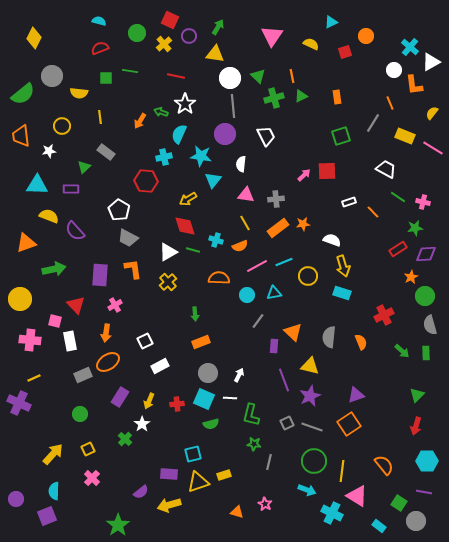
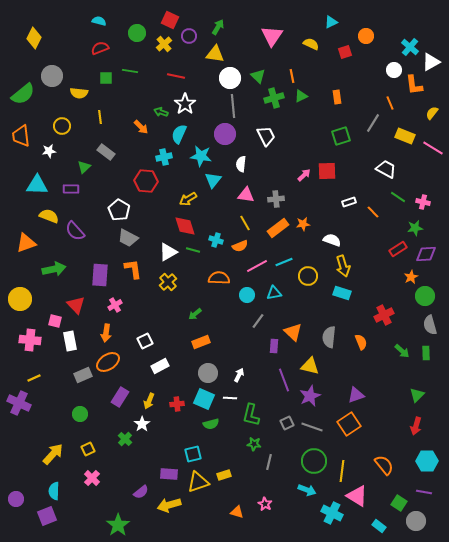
orange arrow at (140, 121): moved 1 px right, 6 px down; rotated 77 degrees counterclockwise
green arrow at (195, 314): rotated 56 degrees clockwise
